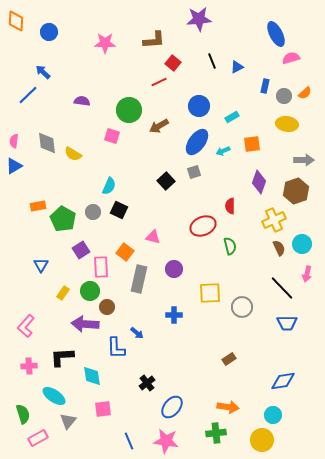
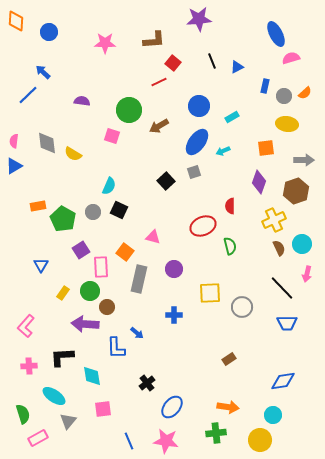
orange square at (252, 144): moved 14 px right, 4 px down
yellow circle at (262, 440): moved 2 px left
